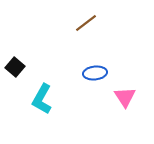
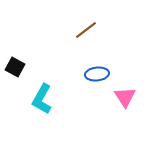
brown line: moved 7 px down
black square: rotated 12 degrees counterclockwise
blue ellipse: moved 2 px right, 1 px down
